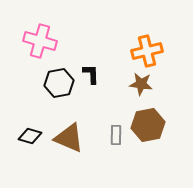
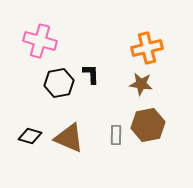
orange cross: moved 3 px up
